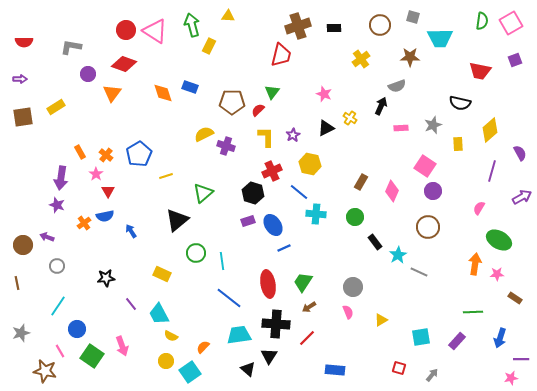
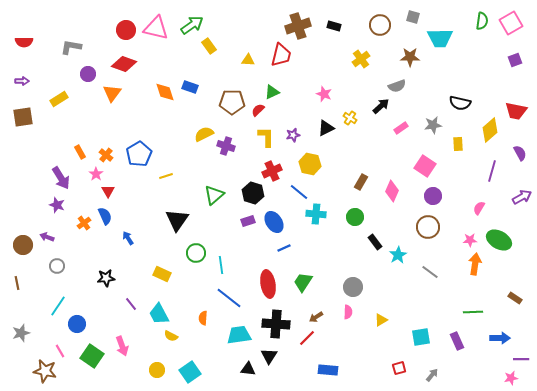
yellow triangle at (228, 16): moved 20 px right, 44 px down
green arrow at (192, 25): rotated 70 degrees clockwise
black rectangle at (334, 28): moved 2 px up; rotated 16 degrees clockwise
pink triangle at (155, 31): moved 1 px right, 3 px up; rotated 20 degrees counterclockwise
yellow rectangle at (209, 46): rotated 63 degrees counterclockwise
red trapezoid at (480, 71): moved 36 px right, 40 px down
purple arrow at (20, 79): moved 2 px right, 2 px down
green triangle at (272, 92): rotated 28 degrees clockwise
orange diamond at (163, 93): moved 2 px right, 1 px up
black arrow at (381, 106): rotated 24 degrees clockwise
yellow rectangle at (56, 107): moved 3 px right, 8 px up
gray star at (433, 125): rotated 12 degrees clockwise
pink rectangle at (401, 128): rotated 32 degrees counterclockwise
purple star at (293, 135): rotated 16 degrees clockwise
purple arrow at (61, 178): rotated 40 degrees counterclockwise
purple circle at (433, 191): moved 5 px down
green triangle at (203, 193): moved 11 px right, 2 px down
blue semicircle at (105, 216): rotated 102 degrees counterclockwise
black triangle at (177, 220): rotated 15 degrees counterclockwise
blue ellipse at (273, 225): moved 1 px right, 3 px up
blue arrow at (131, 231): moved 3 px left, 7 px down
cyan line at (222, 261): moved 1 px left, 4 px down
gray line at (419, 272): moved 11 px right; rotated 12 degrees clockwise
pink star at (497, 274): moved 27 px left, 34 px up
brown arrow at (309, 307): moved 7 px right, 10 px down
pink semicircle at (348, 312): rotated 24 degrees clockwise
blue circle at (77, 329): moved 5 px up
blue arrow at (500, 338): rotated 108 degrees counterclockwise
purple rectangle at (457, 341): rotated 66 degrees counterclockwise
orange semicircle at (203, 347): moved 29 px up; rotated 40 degrees counterclockwise
yellow circle at (166, 361): moved 9 px left, 9 px down
red square at (399, 368): rotated 32 degrees counterclockwise
black triangle at (248, 369): rotated 35 degrees counterclockwise
blue rectangle at (335, 370): moved 7 px left
